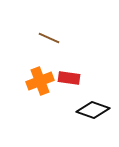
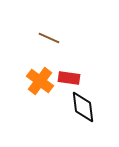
orange cross: rotated 32 degrees counterclockwise
black diamond: moved 10 px left, 3 px up; rotated 64 degrees clockwise
